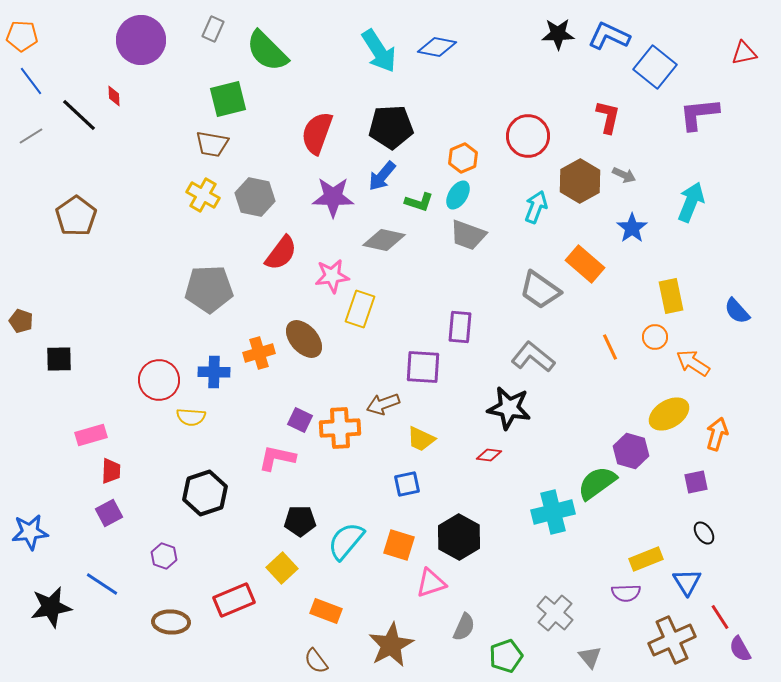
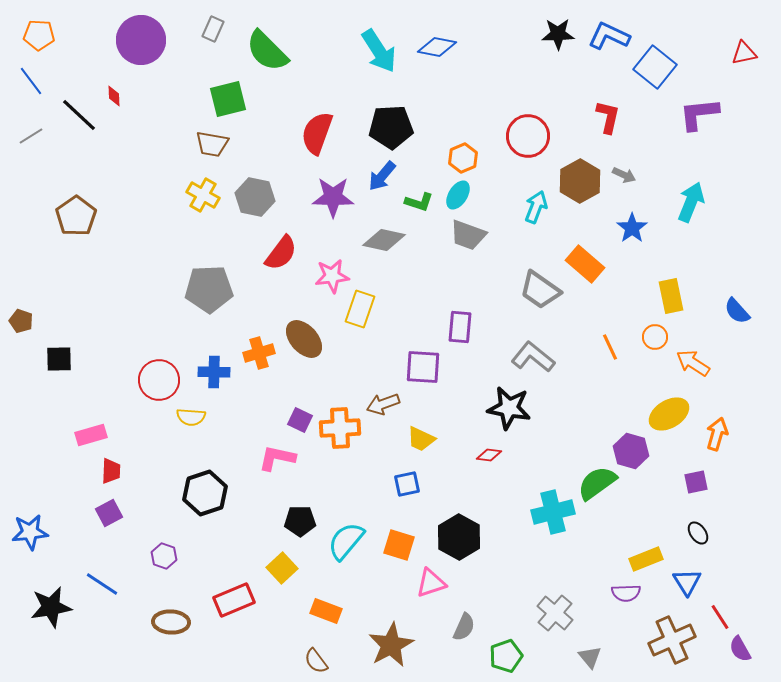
orange pentagon at (22, 36): moved 17 px right, 1 px up
black ellipse at (704, 533): moved 6 px left
